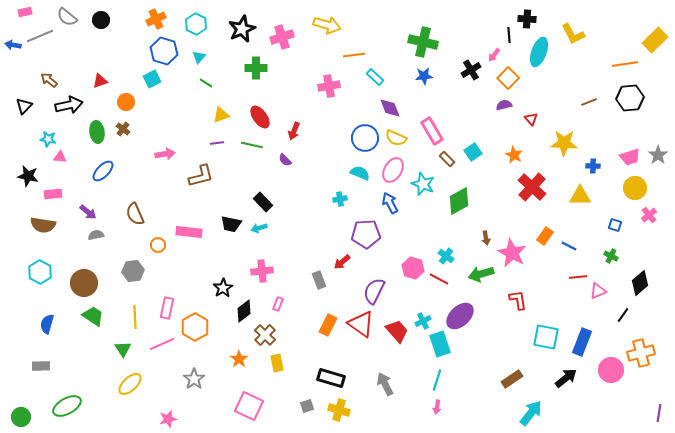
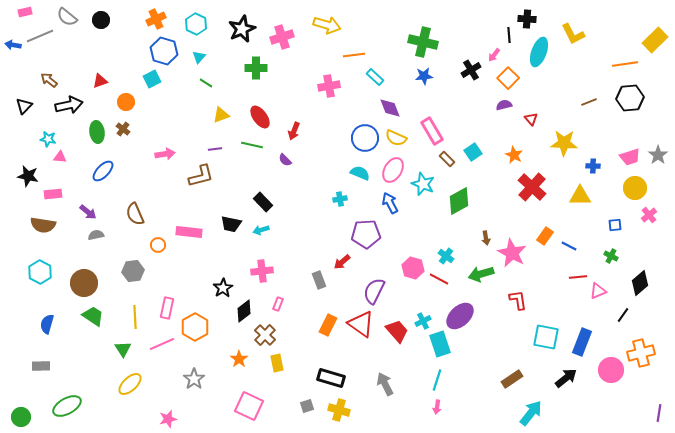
purple line at (217, 143): moved 2 px left, 6 px down
blue square at (615, 225): rotated 24 degrees counterclockwise
cyan arrow at (259, 228): moved 2 px right, 2 px down
